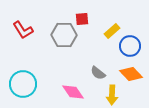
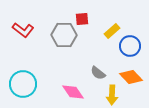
red L-shape: rotated 20 degrees counterclockwise
orange diamond: moved 3 px down
